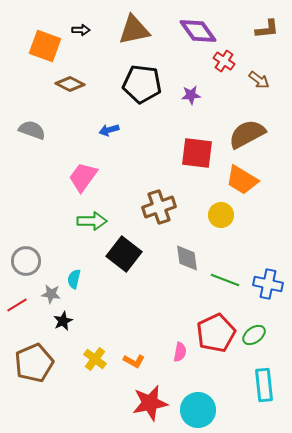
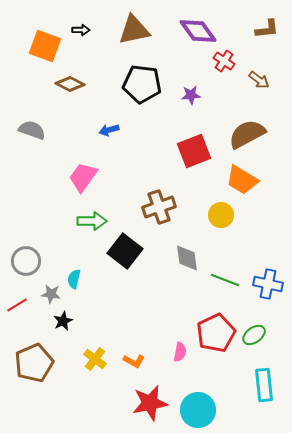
red square: moved 3 px left, 2 px up; rotated 28 degrees counterclockwise
black square: moved 1 px right, 3 px up
